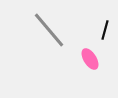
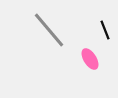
black line: rotated 36 degrees counterclockwise
